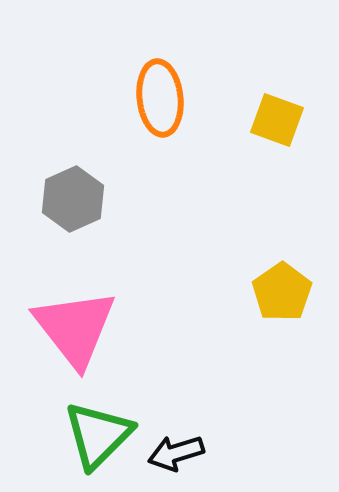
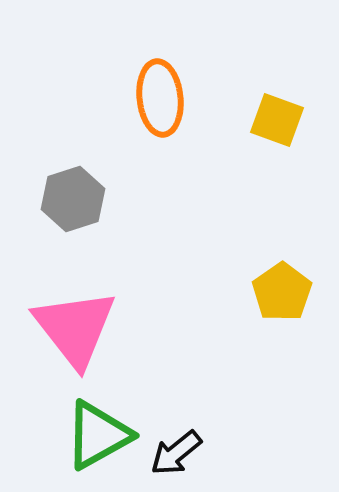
gray hexagon: rotated 6 degrees clockwise
green triangle: rotated 16 degrees clockwise
black arrow: rotated 22 degrees counterclockwise
